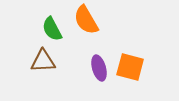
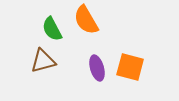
brown triangle: rotated 12 degrees counterclockwise
purple ellipse: moved 2 px left
